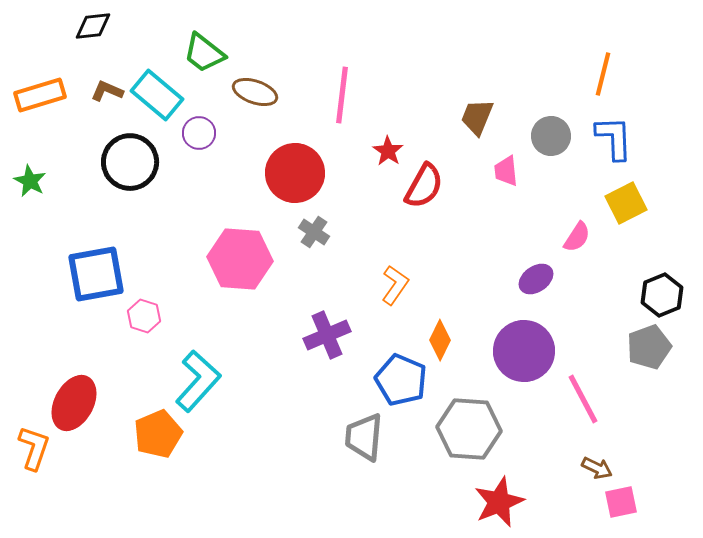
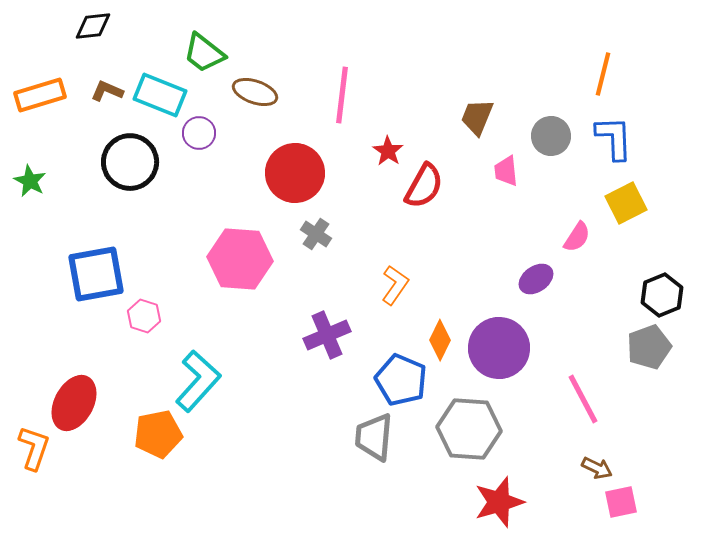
cyan rectangle at (157, 95): moved 3 px right; rotated 18 degrees counterclockwise
gray cross at (314, 232): moved 2 px right, 2 px down
purple circle at (524, 351): moved 25 px left, 3 px up
orange pentagon at (158, 434): rotated 12 degrees clockwise
gray trapezoid at (364, 437): moved 10 px right
red star at (499, 502): rotated 6 degrees clockwise
